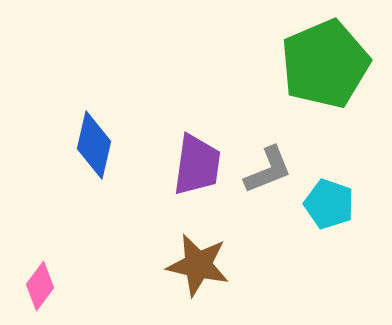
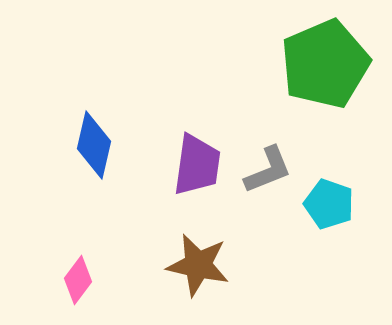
pink diamond: moved 38 px right, 6 px up
